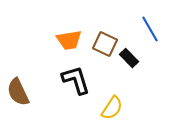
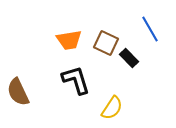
brown square: moved 1 px right, 1 px up
